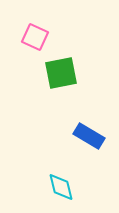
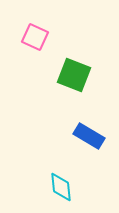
green square: moved 13 px right, 2 px down; rotated 32 degrees clockwise
cyan diamond: rotated 8 degrees clockwise
